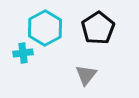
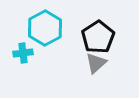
black pentagon: moved 9 px down
gray triangle: moved 10 px right, 12 px up; rotated 10 degrees clockwise
